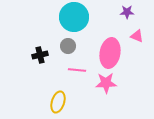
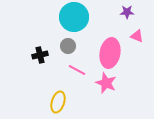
pink line: rotated 24 degrees clockwise
pink star: rotated 25 degrees clockwise
